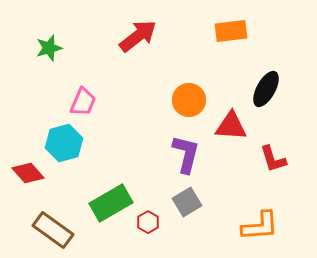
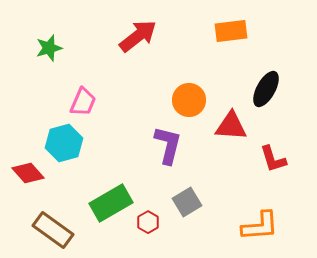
purple L-shape: moved 18 px left, 9 px up
